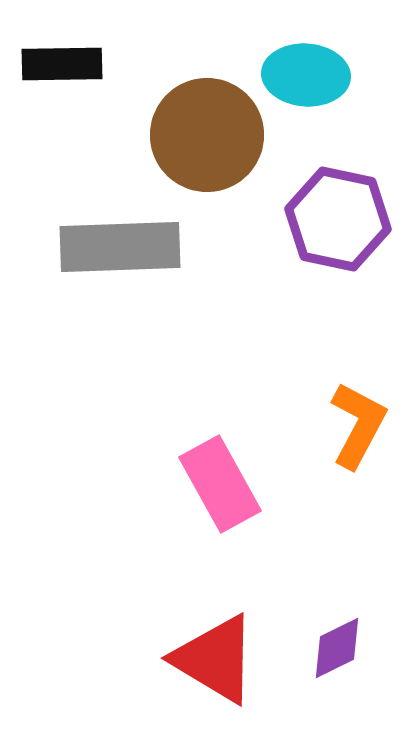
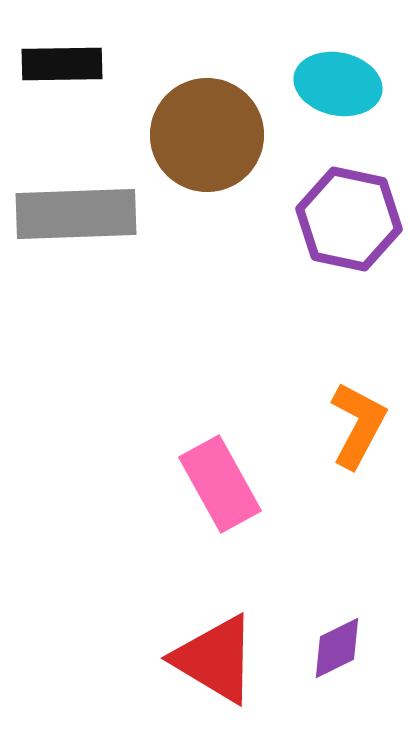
cyan ellipse: moved 32 px right, 9 px down; rotated 8 degrees clockwise
purple hexagon: moved 11 px right
gray rectangle: moved 44 px left, 33 px up
